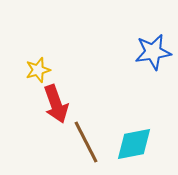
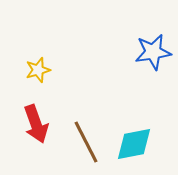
red arrow: moved 20 px left, 20 px down
